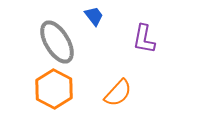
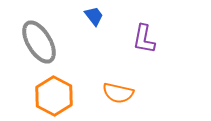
gray ellipse: moved 18 px left
orange hexagon: moved 7 px down
orange semicircle: rotated 60 degrees clockwise
